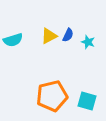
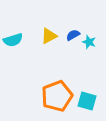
blue semicircle: moved 5 px right; rotated 144 degrees counterclockwise
cyan star: moved 1 px right
orange pentagon: moved 5 px right; rotated 8 degrees counterclockwise
